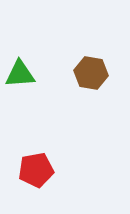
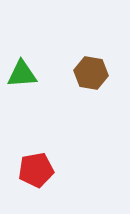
green triangle: moved 2 px right
